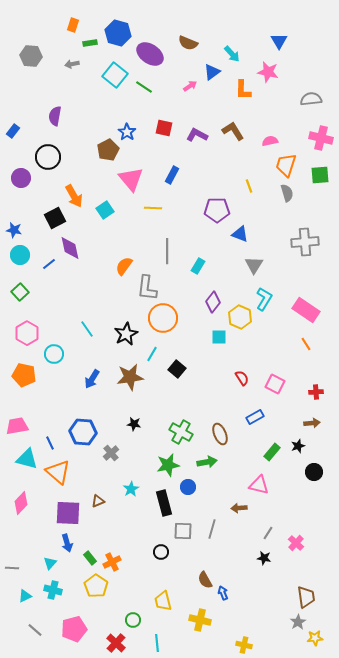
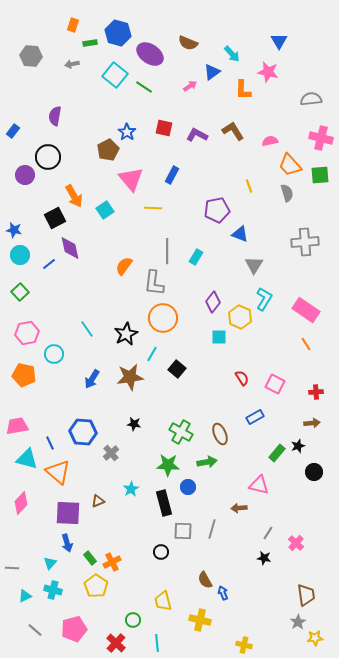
orange trapezoid at (286, 165): moved 4 px right; rotated 60 degrees counterclockwise
purple circle at (21, 178): moved 4 px right, 3 px up
purple pentagon at (217, 210): rotated 10 degrees counterclockwise
cyan rectangle at (198, 266): moved 2 px left, 9 px up
gray L-shape at (147, 288): moved 7 px right, 5 px up
pink hexagon at (27, 333): rotated 20 degrees clockwise
green rectangle at (272, 452): moved 5 px right, 1 px down
green star at (168, 465): rotated 15 degrees clockwise
brown trapezoid at (306, 597): moved 2 px up
